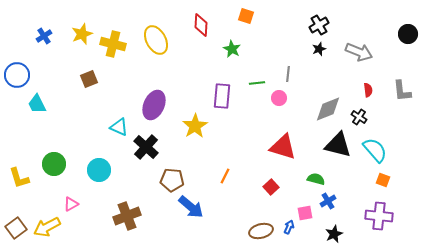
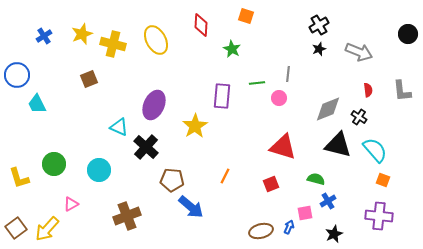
red square at (271, 187): moved 3 px up; rotated 21 degrees clockwise
yellow arrow at (47, 227): moved 2 px down; rotated 20 degrees counterclockwise
